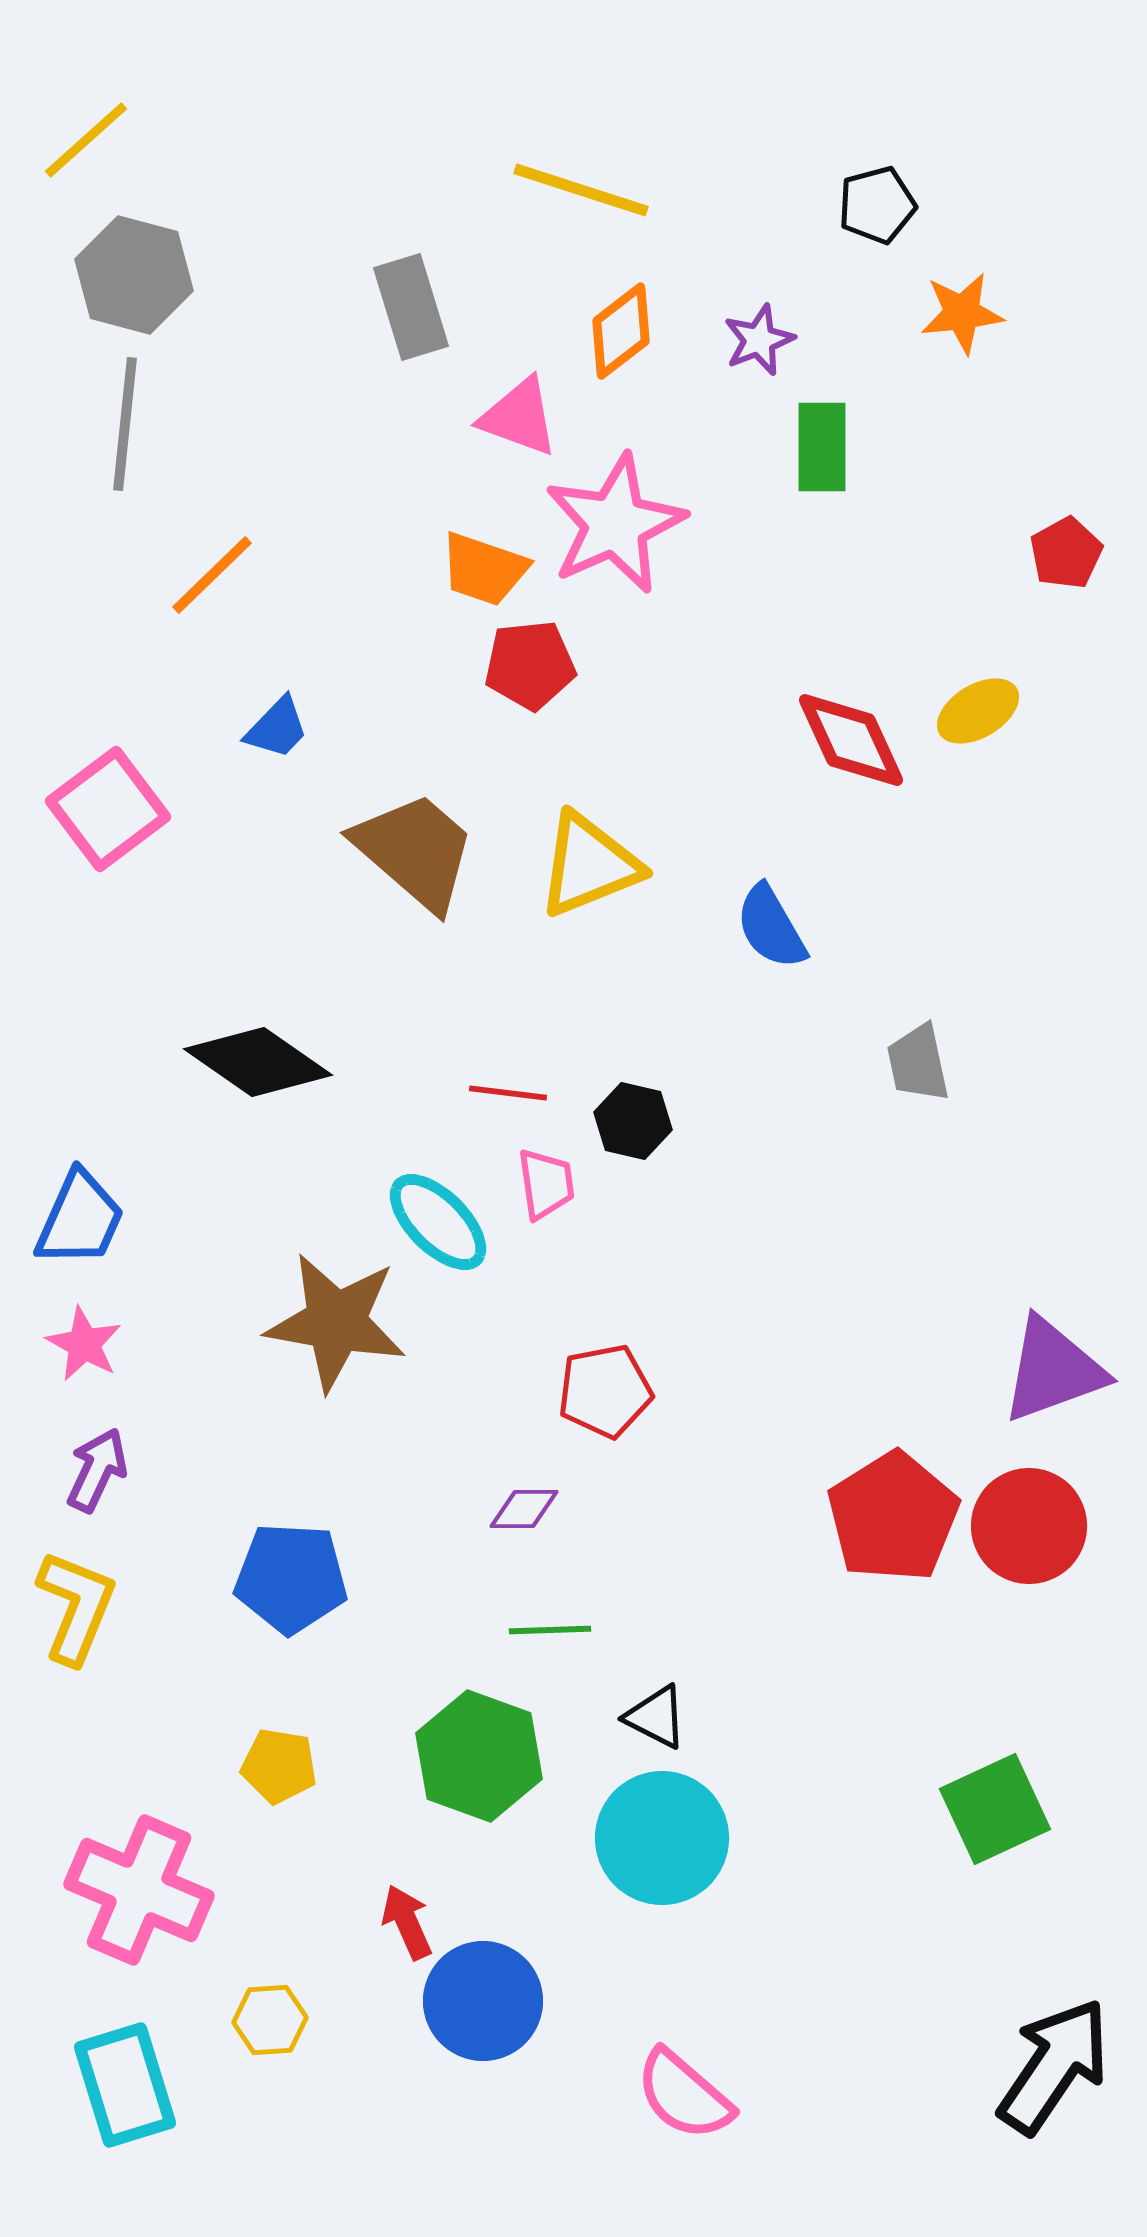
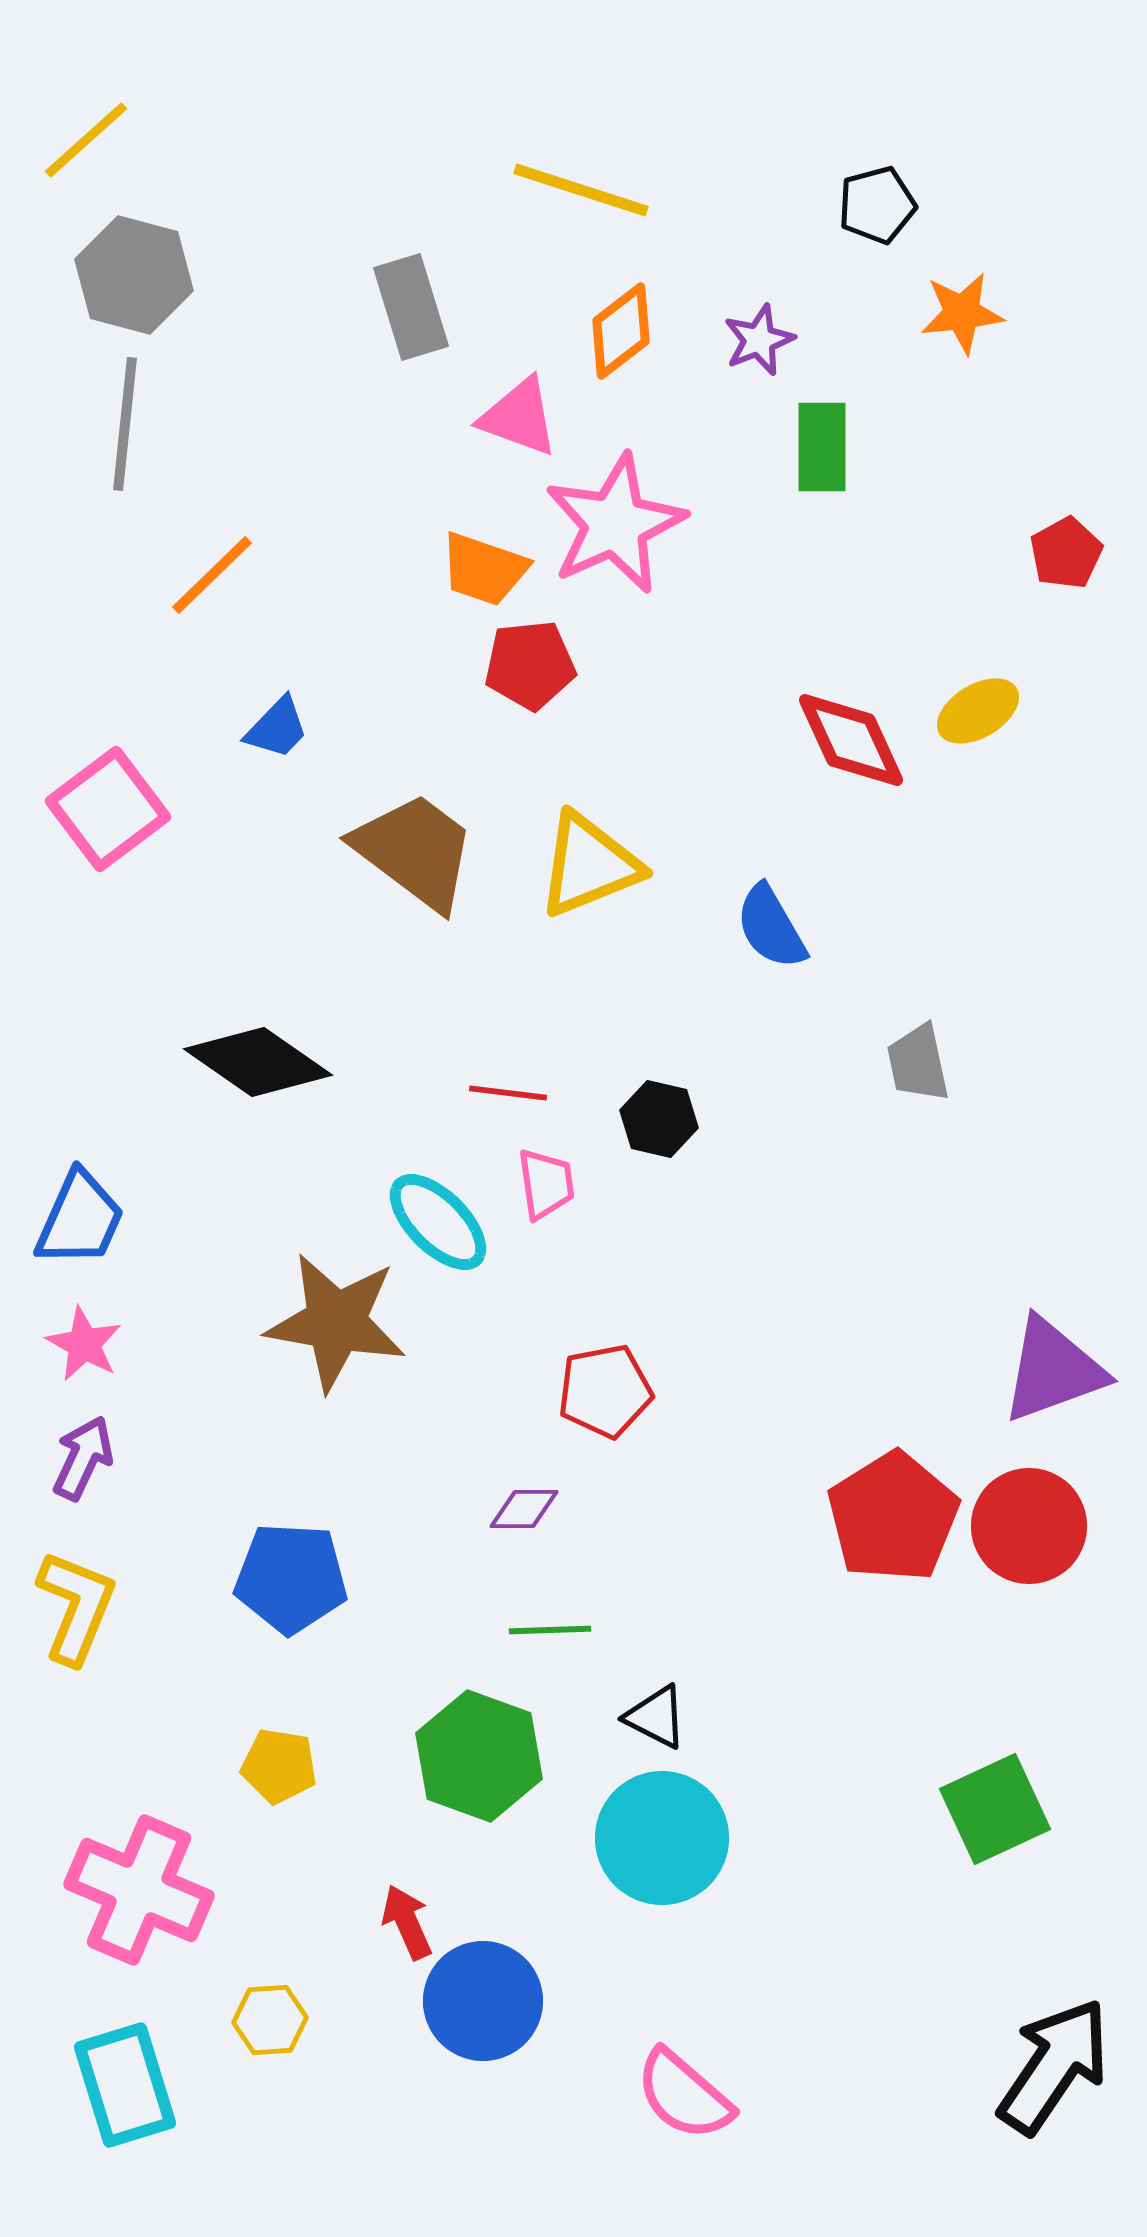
brown trapezoid at (415, 851): rotated 4 degrees counterclockwise
black hexagon at (633, 1121): moved 26 px right, 2 px up
purple arrow at (97, 1470): moved 14 px left, 12 px up
